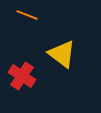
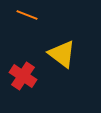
red cross: moved 1 px right
